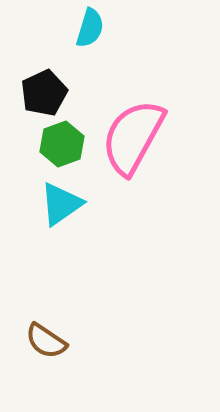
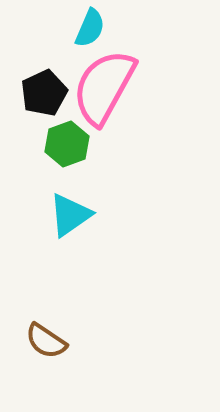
cyan semicircle: rotated 6 degrees clockwise
pink semicircle: moved 29 px left, 50 px up
green hexagon: moved 5 px right
cyan triangle: moved 9 px right, 11 px down
